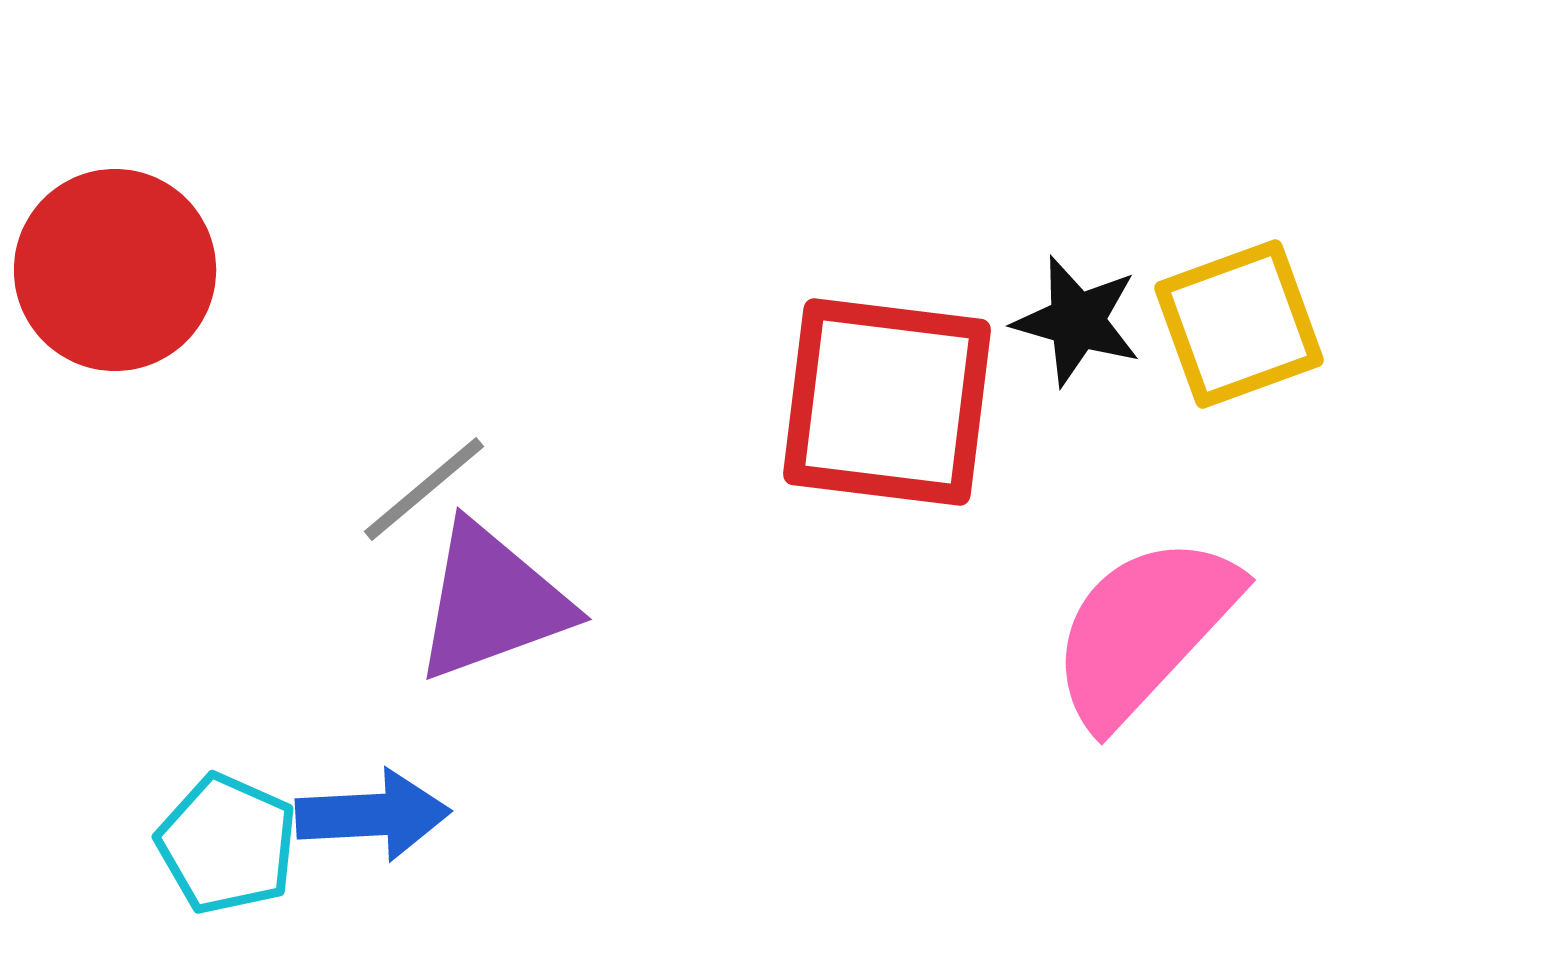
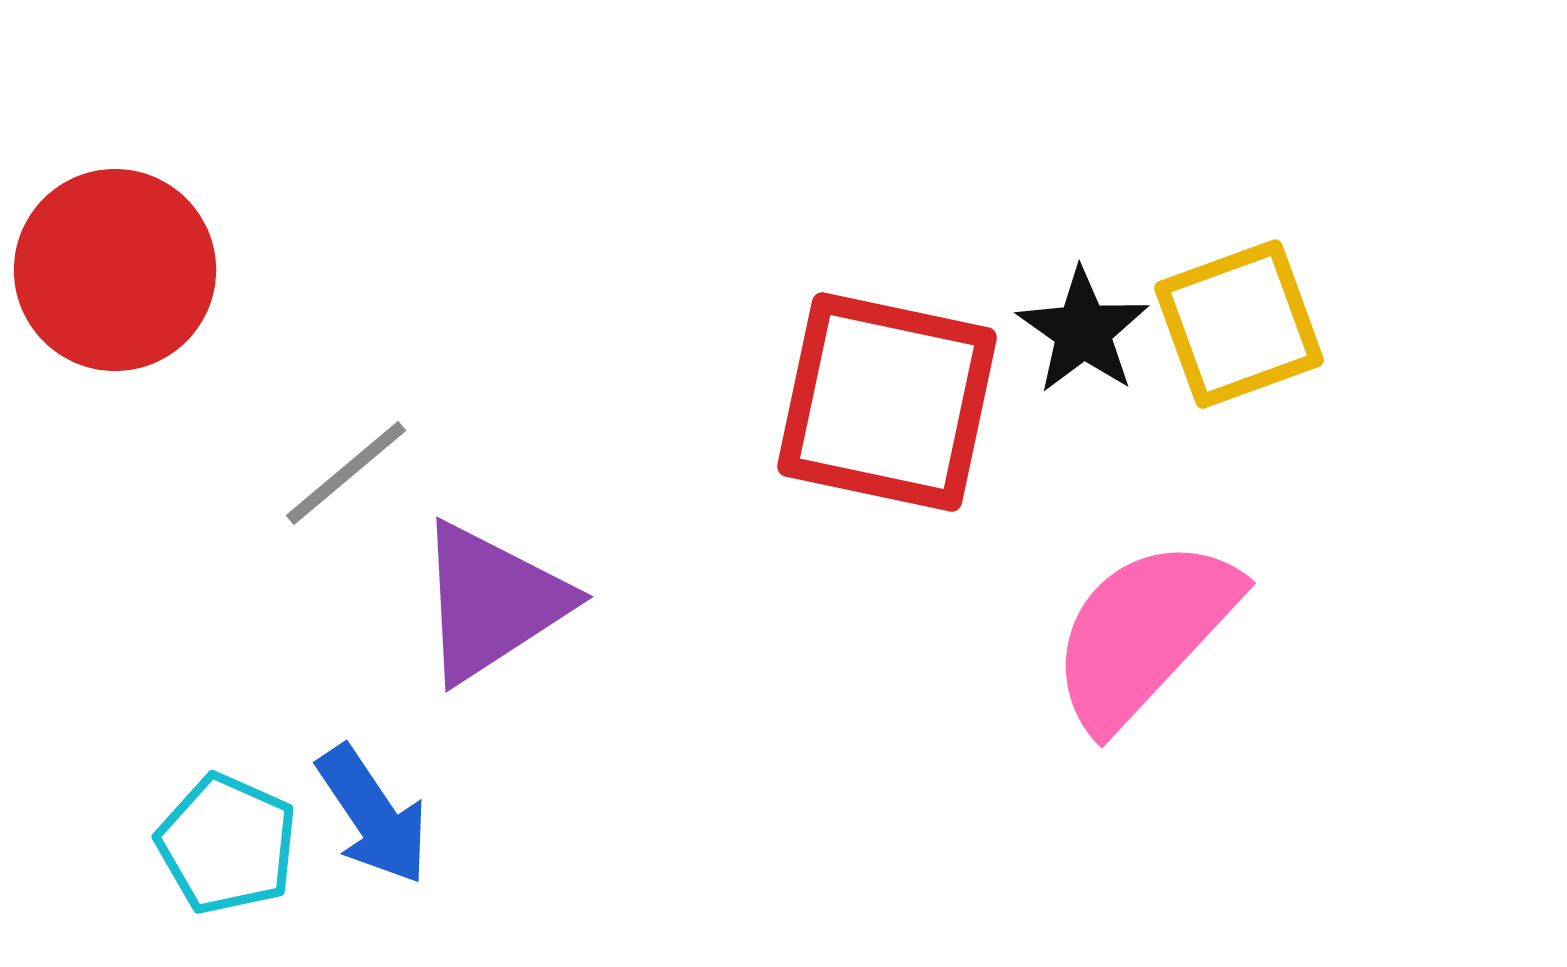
black star: moved 6 px right, 10 px down; rotated 19 degrees clockwise
red square: rotated 5 degrees clockwise
gray line: moved 78 px left, 16 px up
purple triangle: rotated 13 degrees counterclockwise
pink semicircle: moved 3 px down
blue arrow: rotated 59 degrees clockwise
